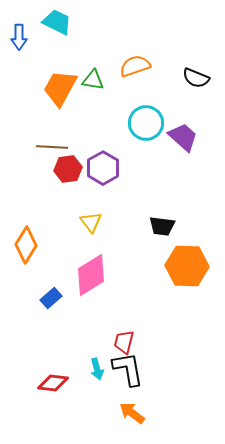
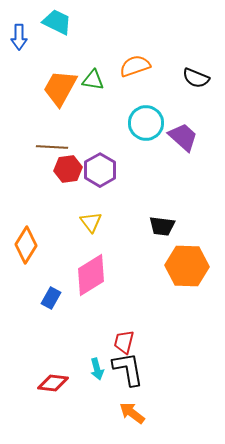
purple hexagon: moved 3 px left, 2 px down
blue rectangle: rotated 20 degrees counterclockwise
